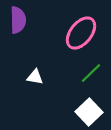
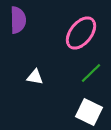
white square: rotated 20 degrees counterclockwise
